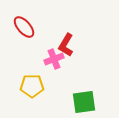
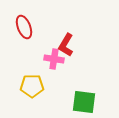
red ellipse: rotated 20 degrees clockwise
pink cross: rotated 30 degrees clockwise
green square: rotated 15 degrees clockwise
